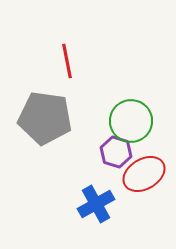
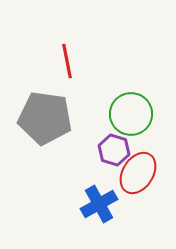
green circle: moved 7 px up
purple hexagon: moved 2 px left, 2 px up
red ellipse: moved 6 px left, 1 px up; rotated 27 degrees counterclockwise
blue cross: moved 3 px right
